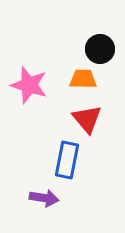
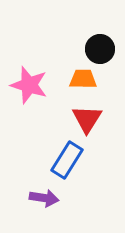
red triangle: rotated 12 degrees clockwise
blue rectangle: rotated 21 degrees clockwise
